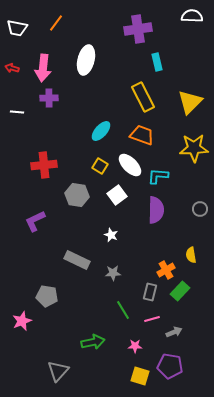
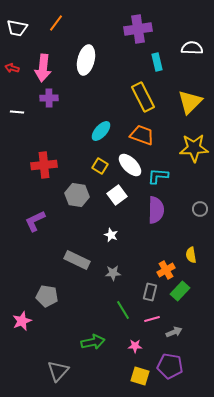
white semicircle at (192, 16): moved 32 px down
